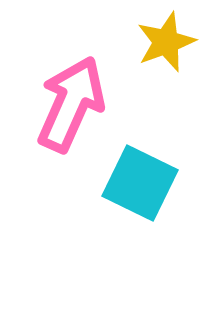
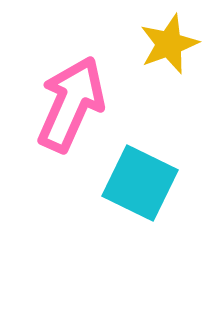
yellow star: moved 3 px right, 2 px down
